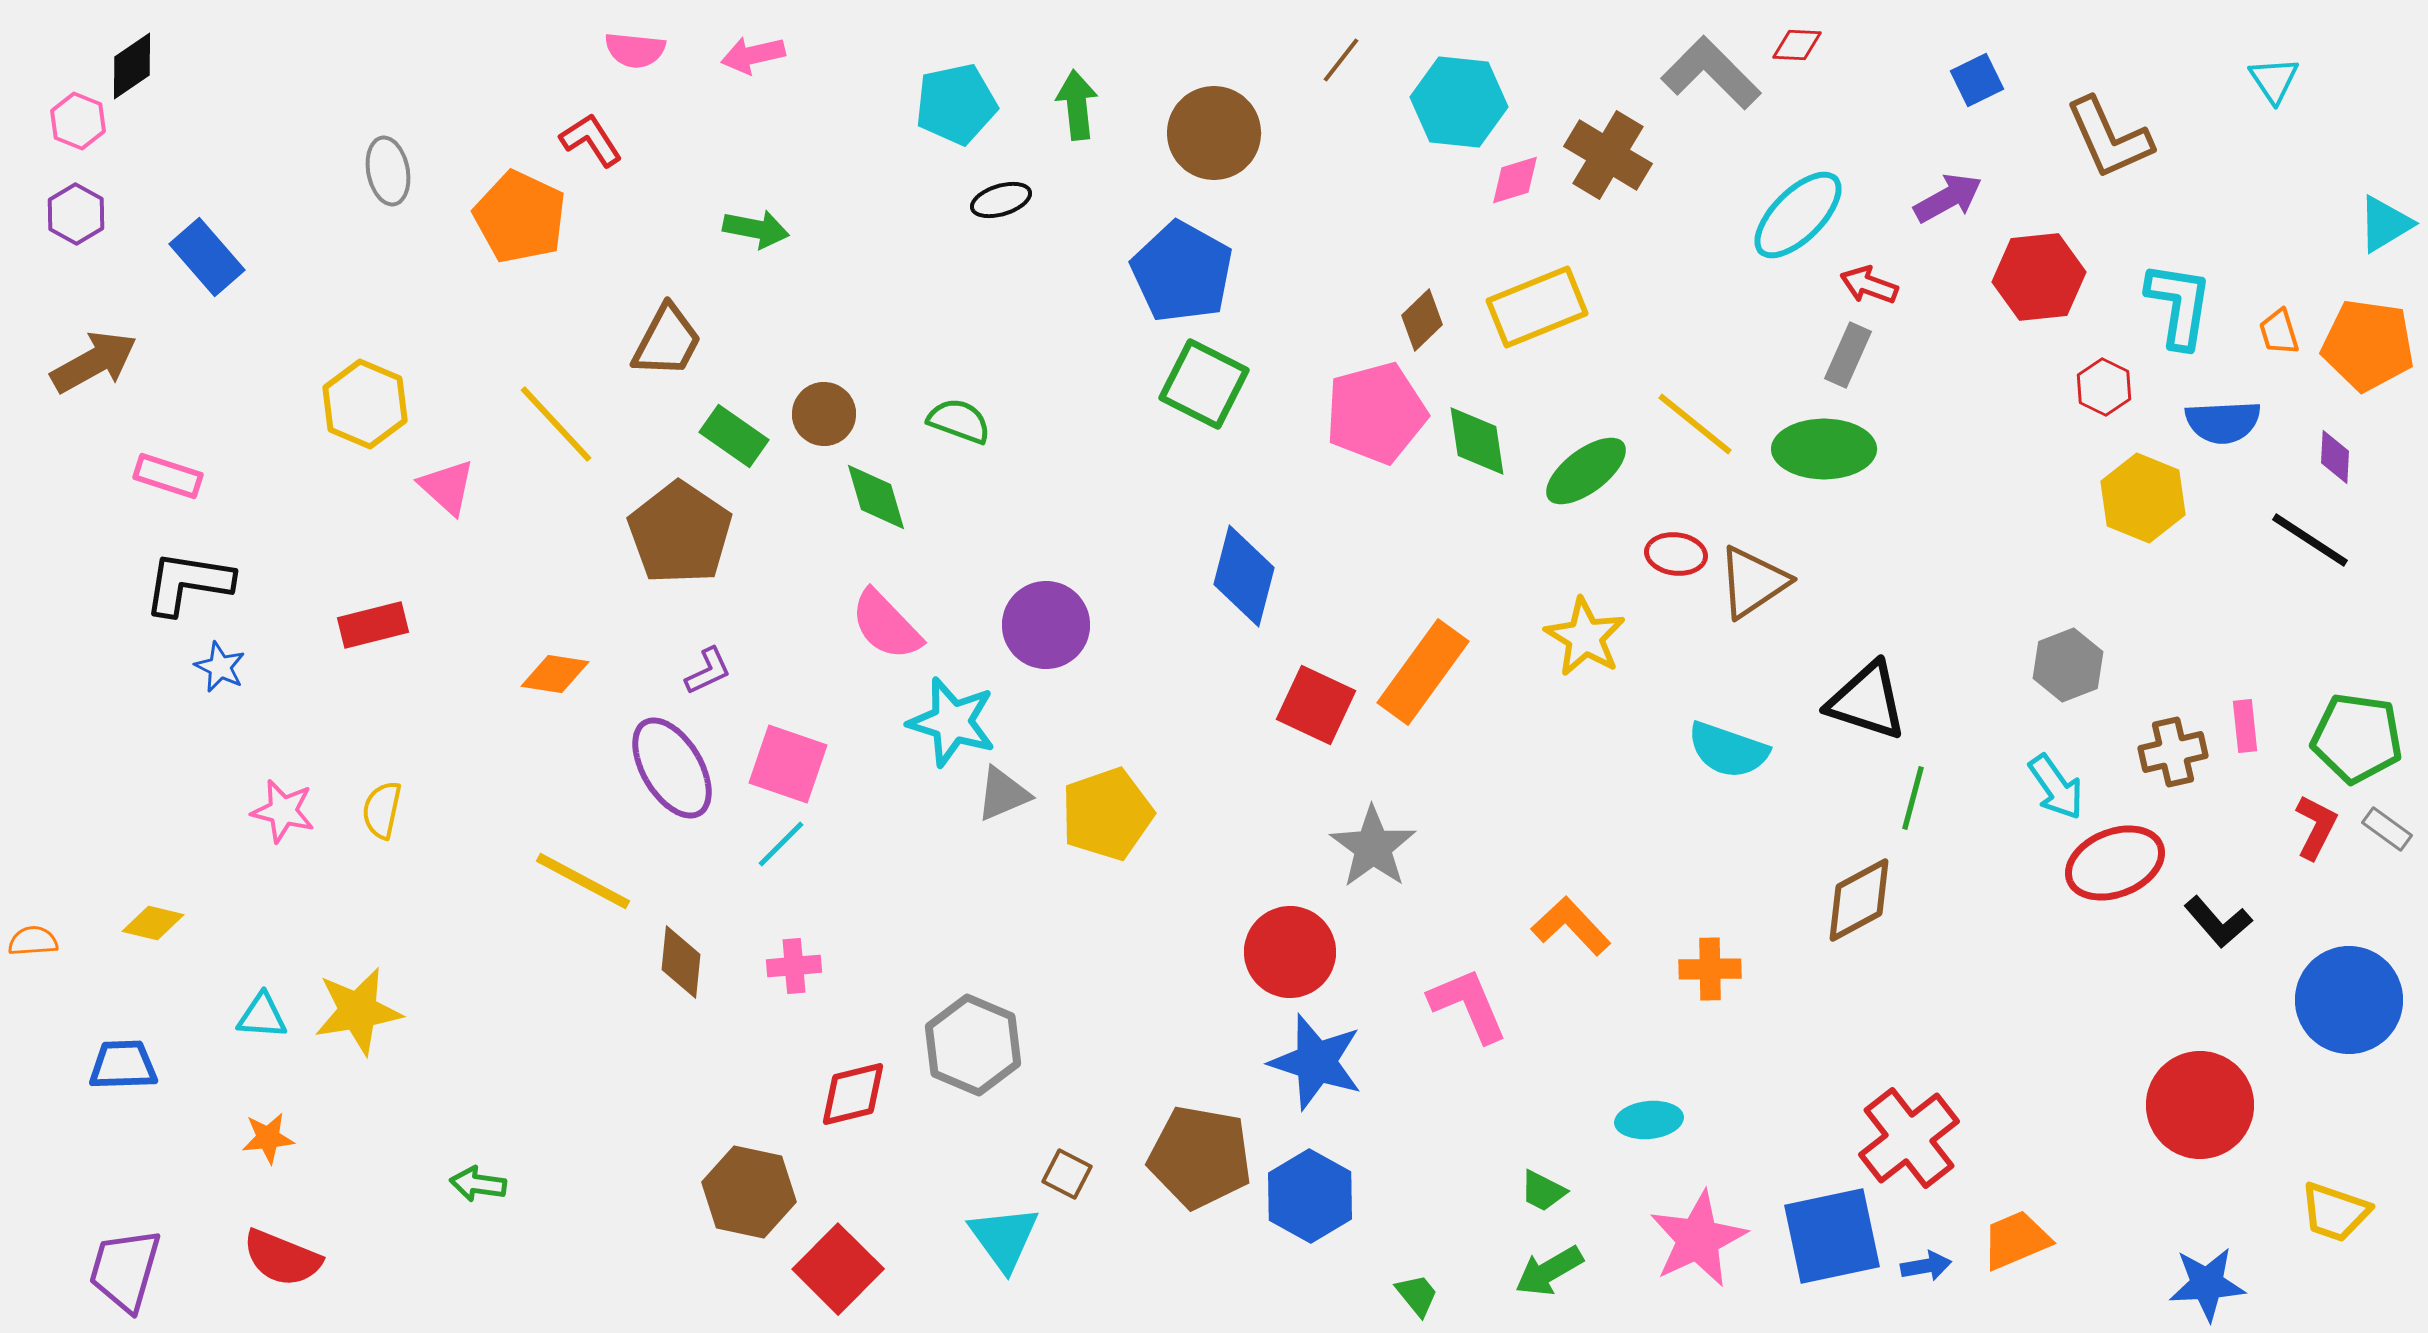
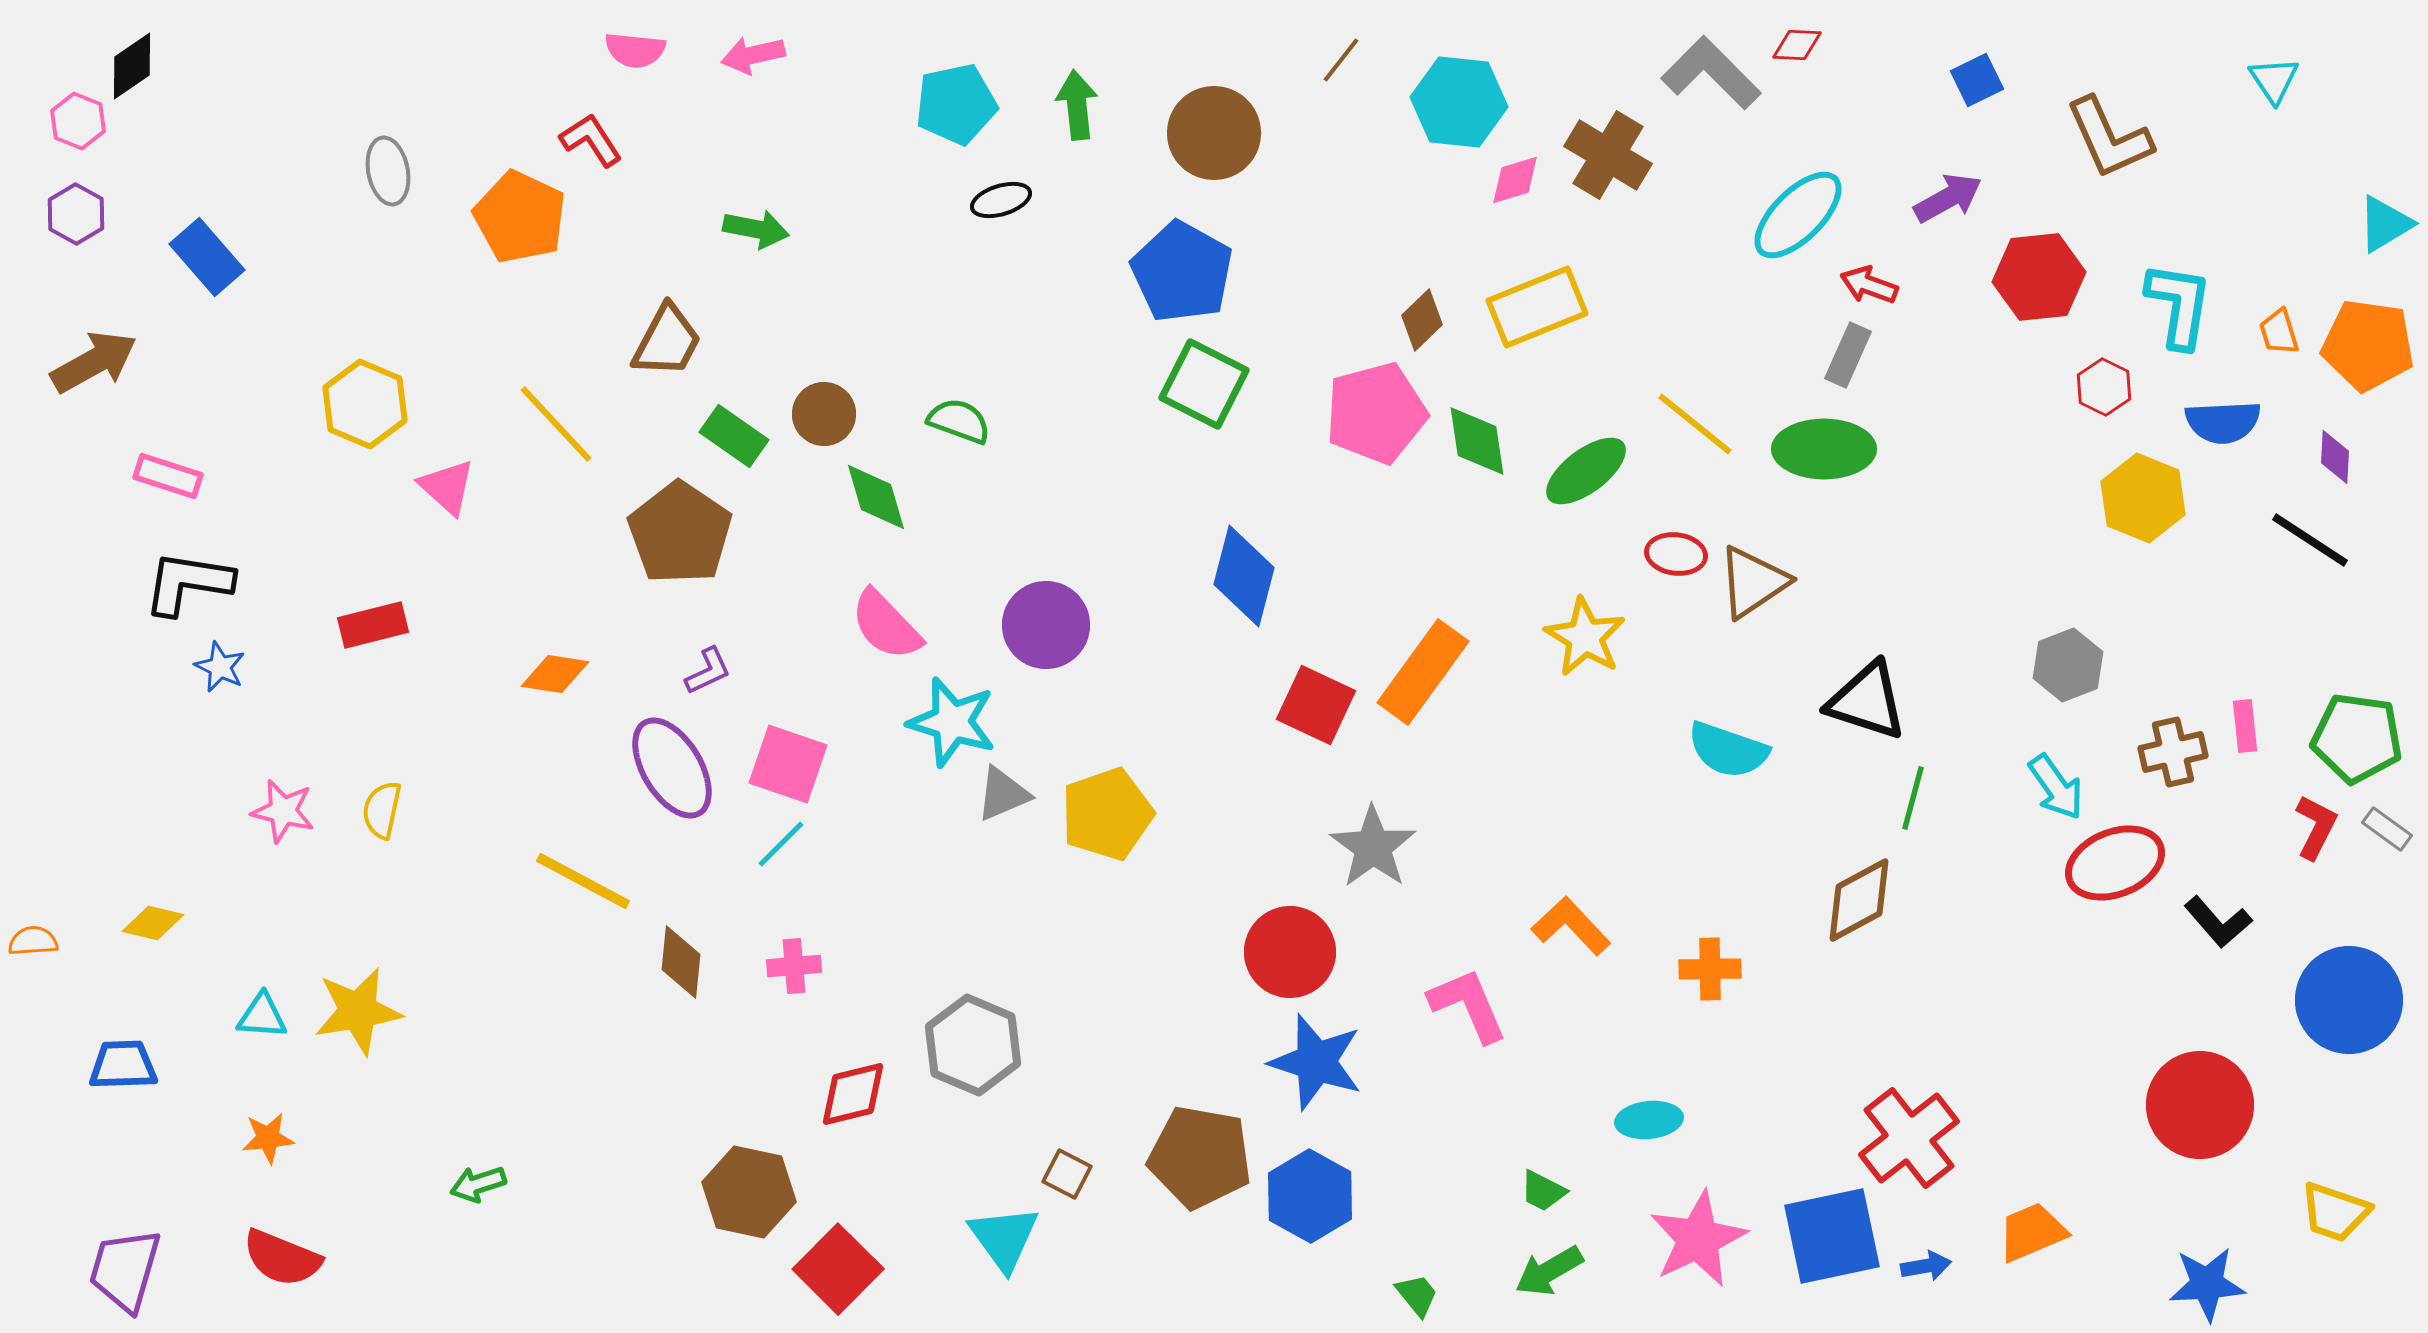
green arrow at (478, 1184): rotated 26 degrees counterclockwise
orange trapezoid at (2016, 1240): moved 16 px right, 8 px up
